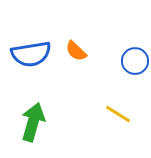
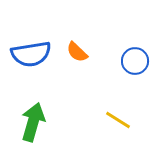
orange semicircle: moved 1 px right, 1 px down
yellow line: moved 6 px down
